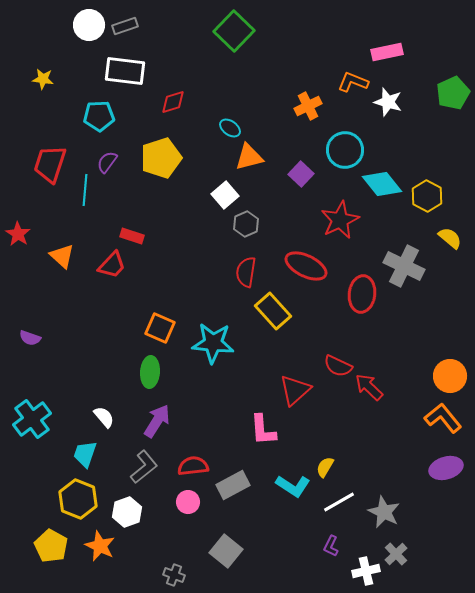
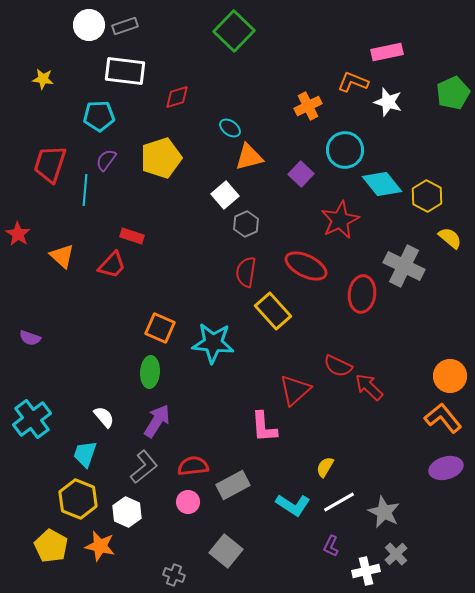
red diamond at (173, 102): moved 4 px right, 5 px up
purple semicircle at (107, 162): moved 1 px left, 2 px up
pink L-shape at (263, 430): moved 1 px right, 3 px up
cyan L-shape at (293, 486): moved 19 px down
white hexagon at (127, 512): rotated 16 degrees counterclockwise
orange star at (100, 546): rotated 12 degrees counterclockwise
